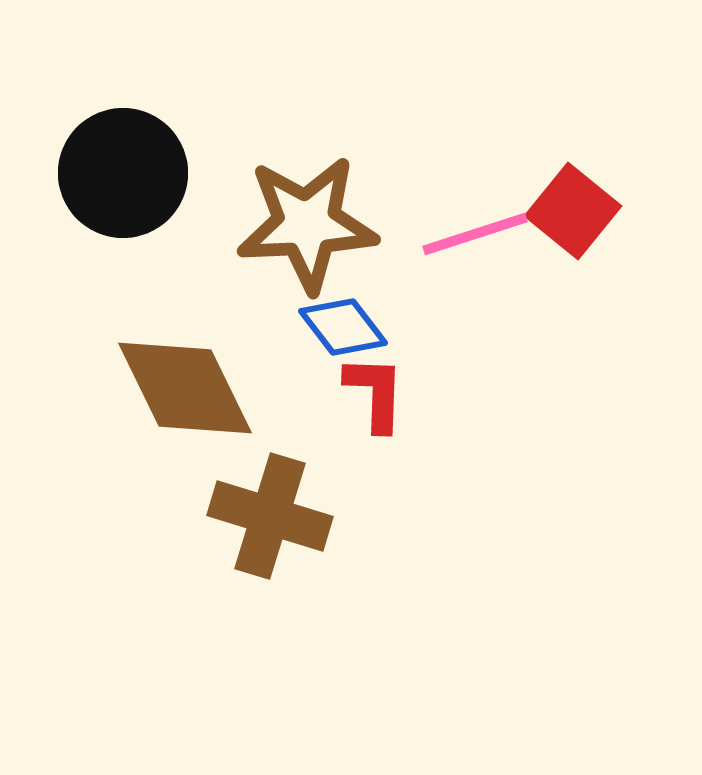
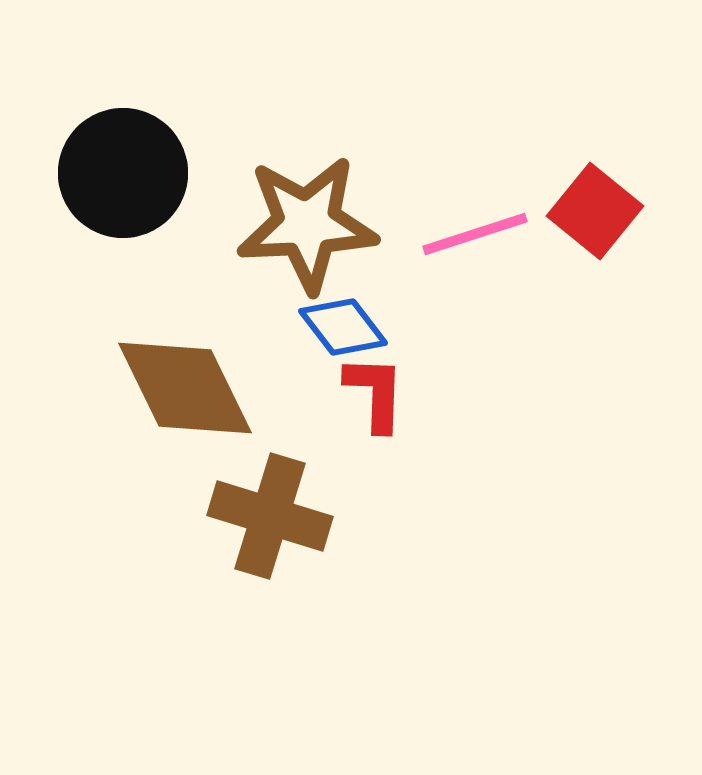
red square: moved 22 px right
